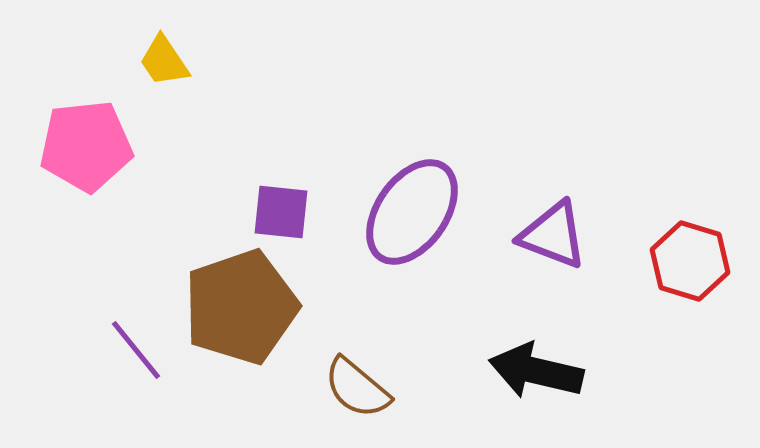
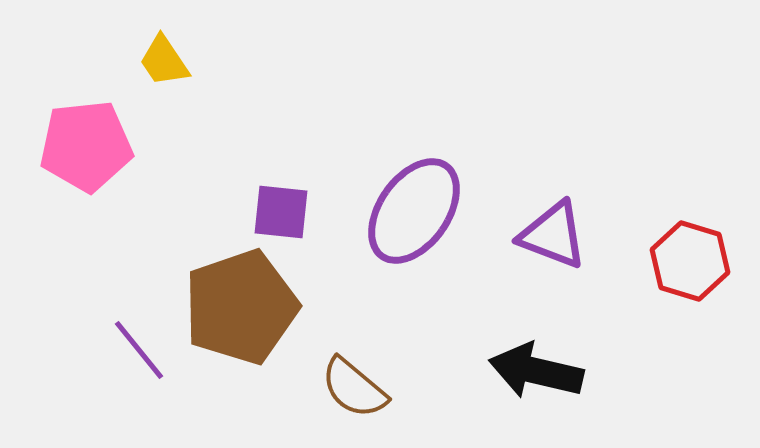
purple ellipse: moved 2 px right, 1 px up
purple line: moved 3 px right
brown semicircle: moved 3 px left
